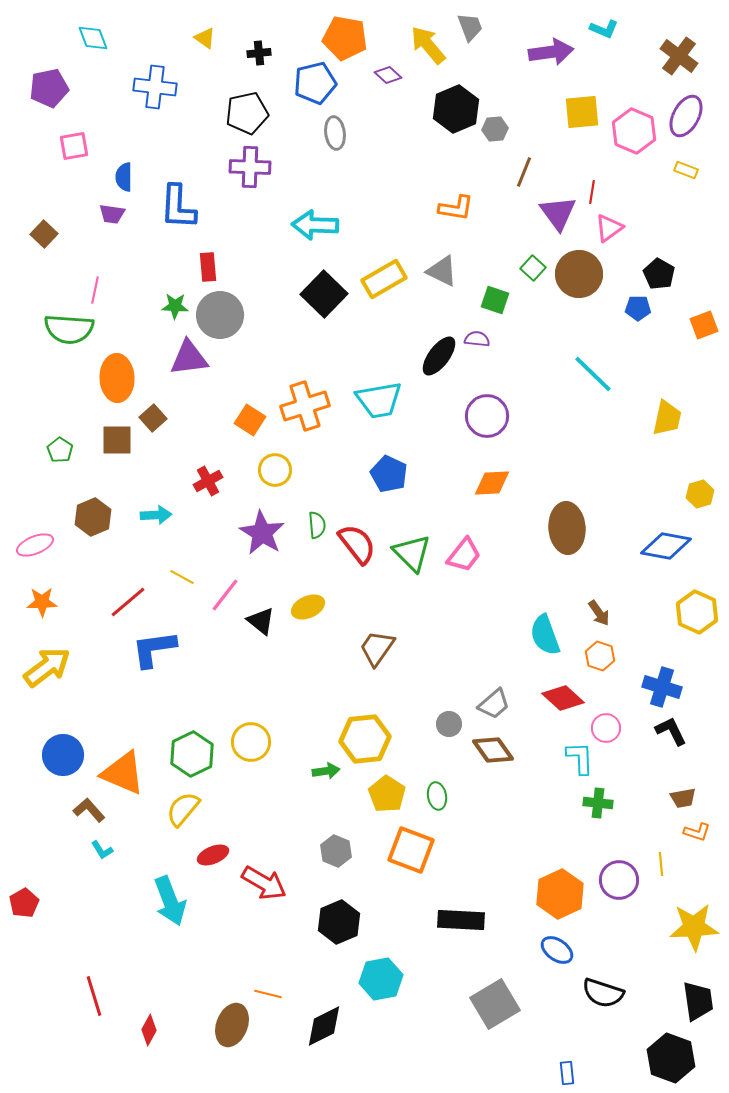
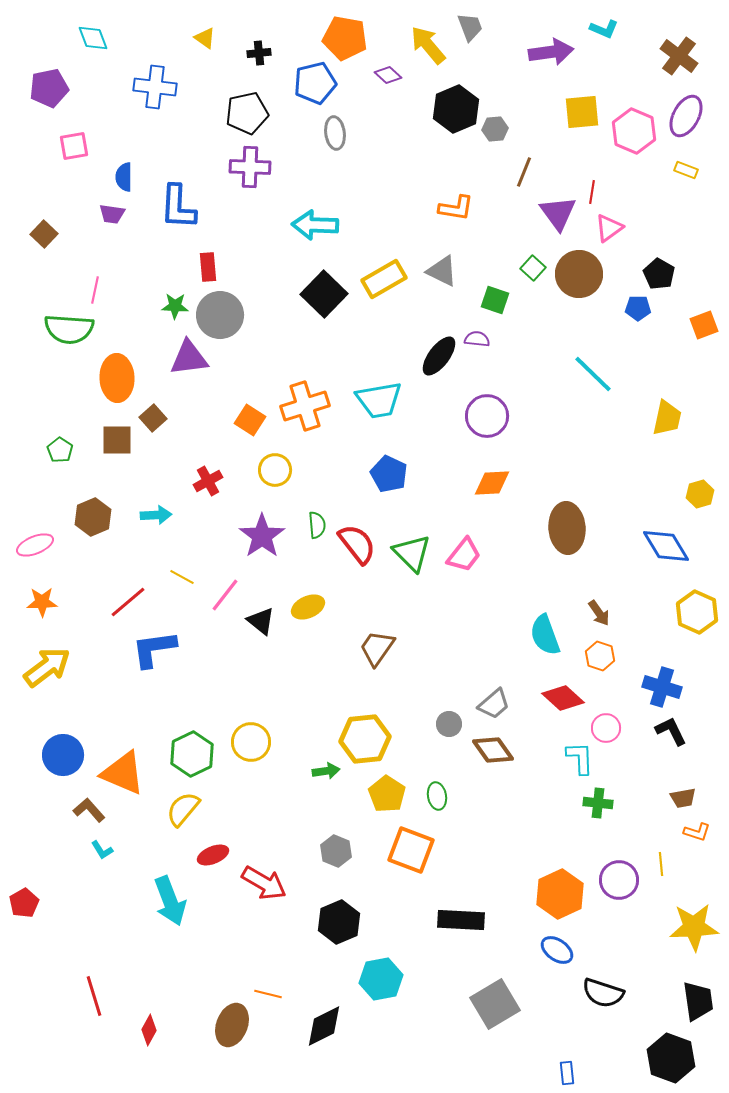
purple star at (262, 533): moved 3 px down; rotated 6 degrees clockwise
blue diamond at (666, 546): rotated 48 degrees clockwise
